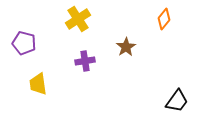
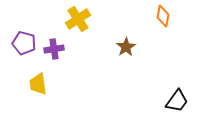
orange diamond: moved 1 px left, 3 px up; rotated 30 degrees counterclockwise
purple cross: moved 31 px left, 12 px up
